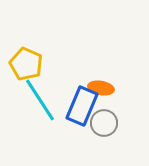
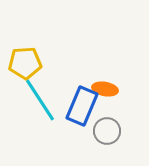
yellow pentagon: moved 1 px left, 1 px up; rotated 28 degrees counterclockwise
orange ellipse: moved 4 px right, 1 px down
gray circle: moved 3 px right, 8 px down
